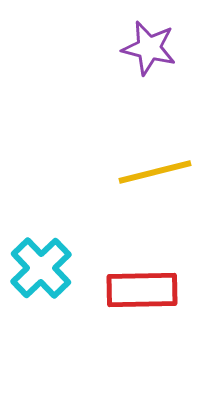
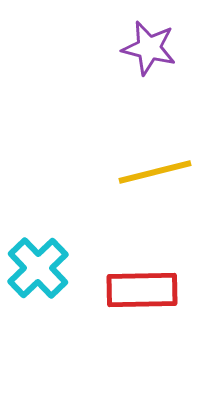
cyan cross: moved 3 px left
